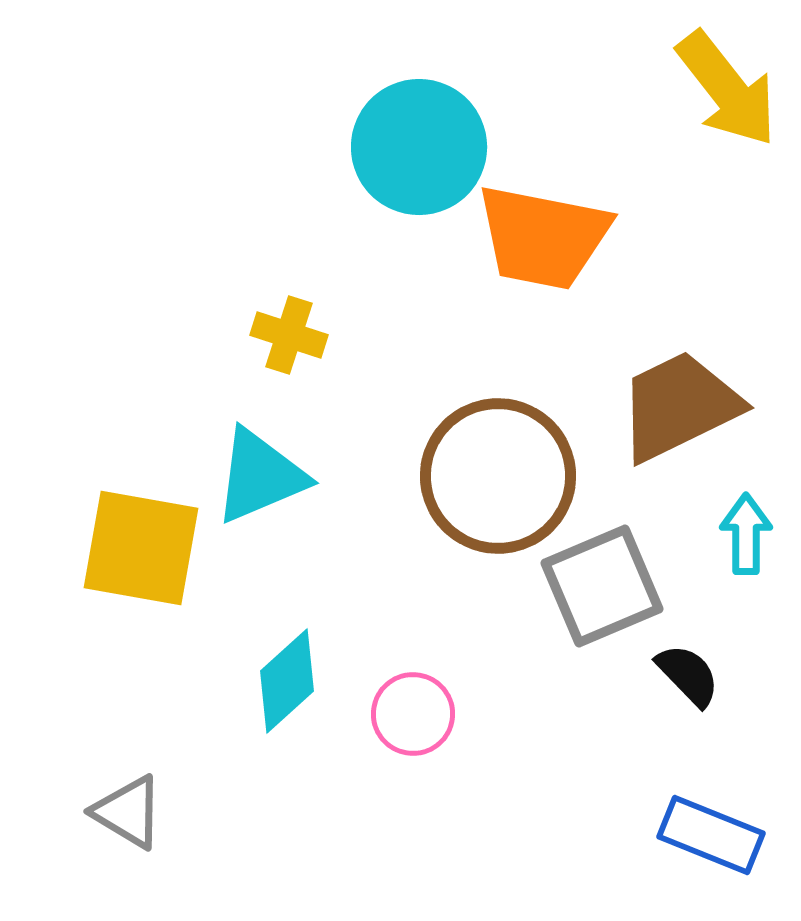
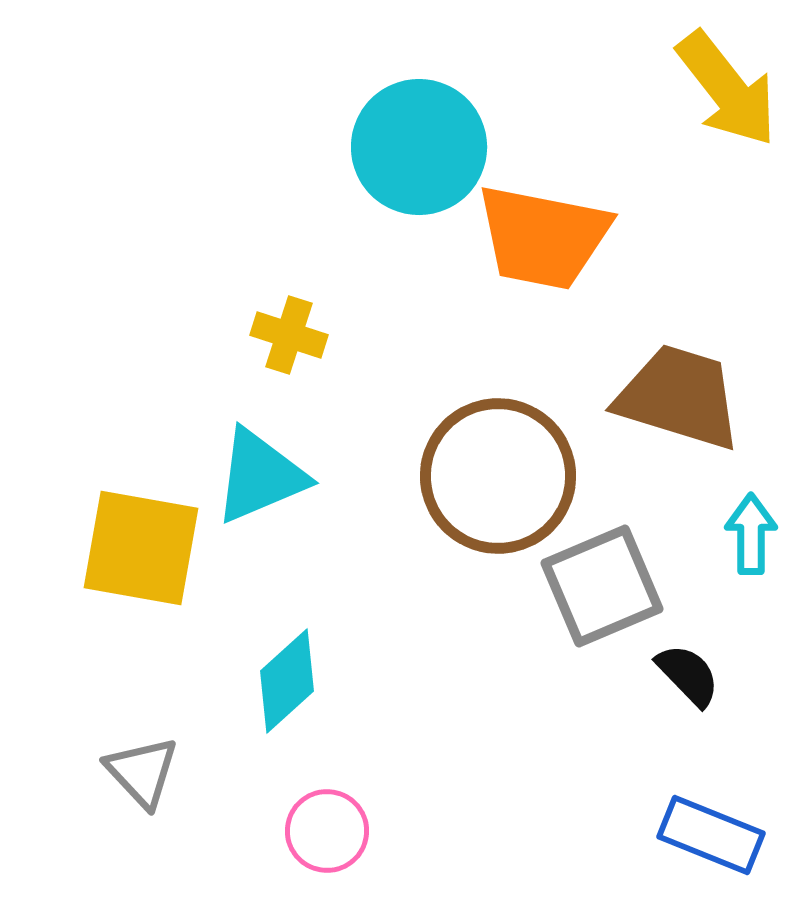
brown trapezoid: moved 9 px up; rotated 43 degrees clockwise
cyan arrow: moved 5 px right
pink circle: moved 86 px left, 117 px down
gray triangle: moved 14 px right, 40 px up; rotated 16 degrees clockwise
